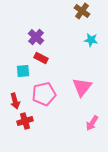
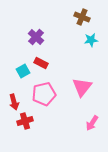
brown cross: moved 6 px down; rotated 14 degrees counterclockwise
cyan star: rotated 16 degrees counterclockwise
red rectangle: moved 5 px down
cyan square: rotated 24 degrees counterclockwise
red arrow: moved 1 px left, 1 px down
